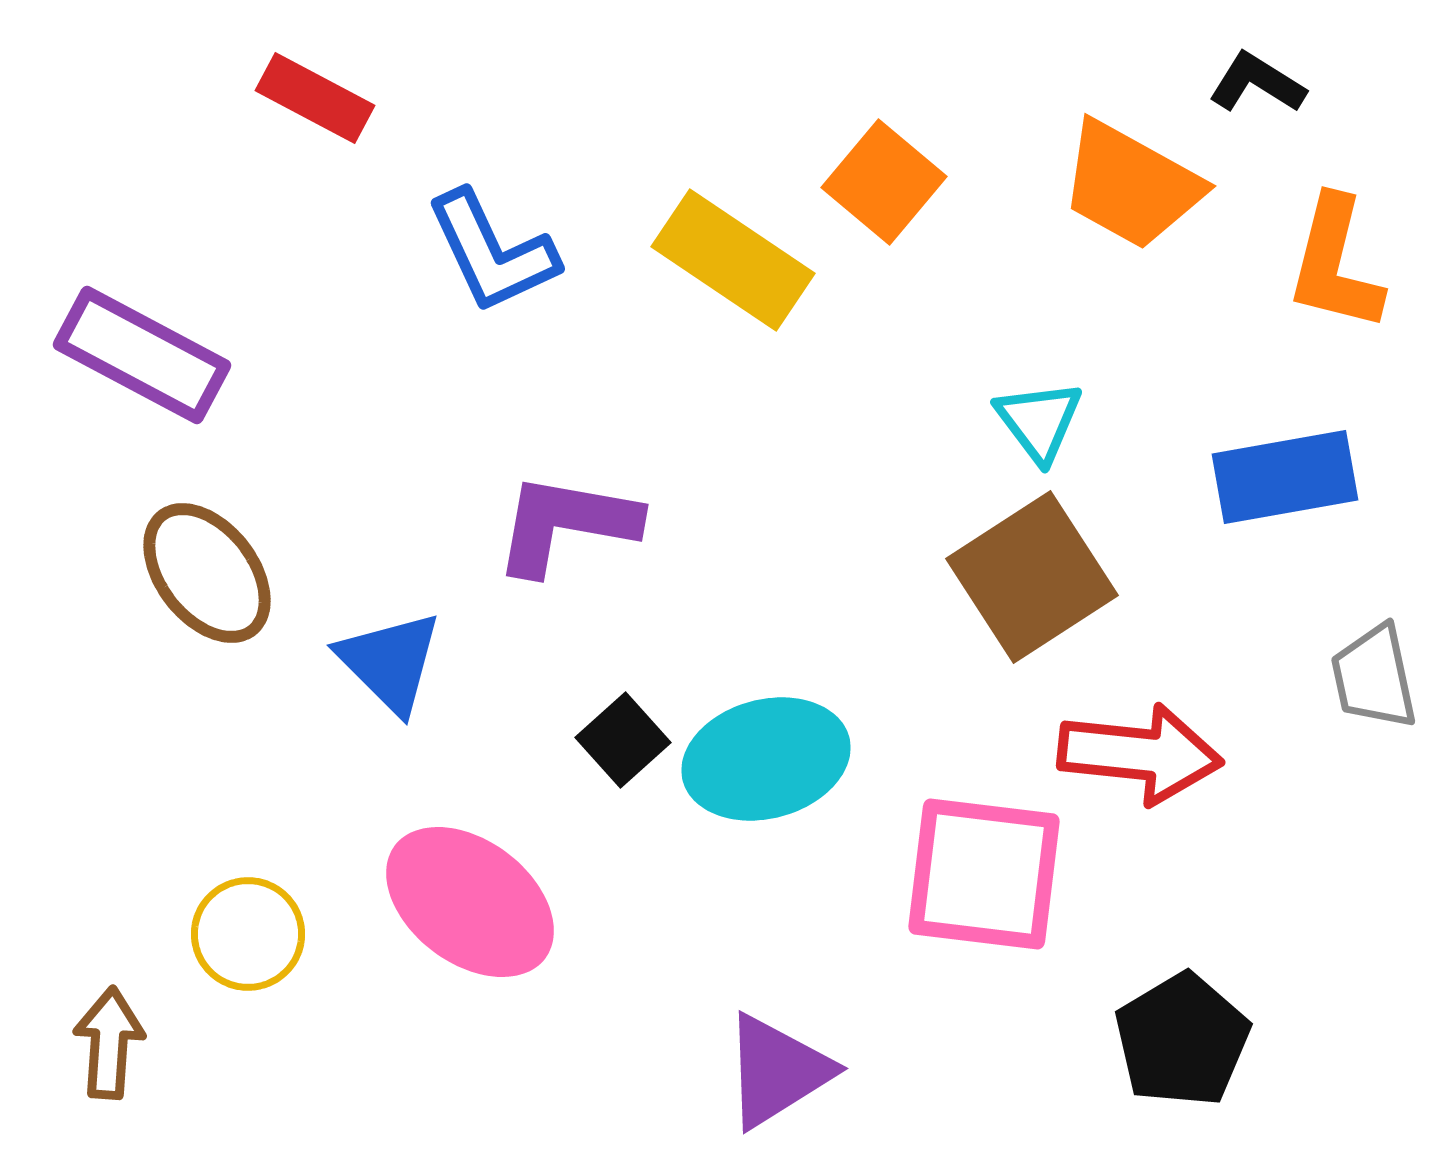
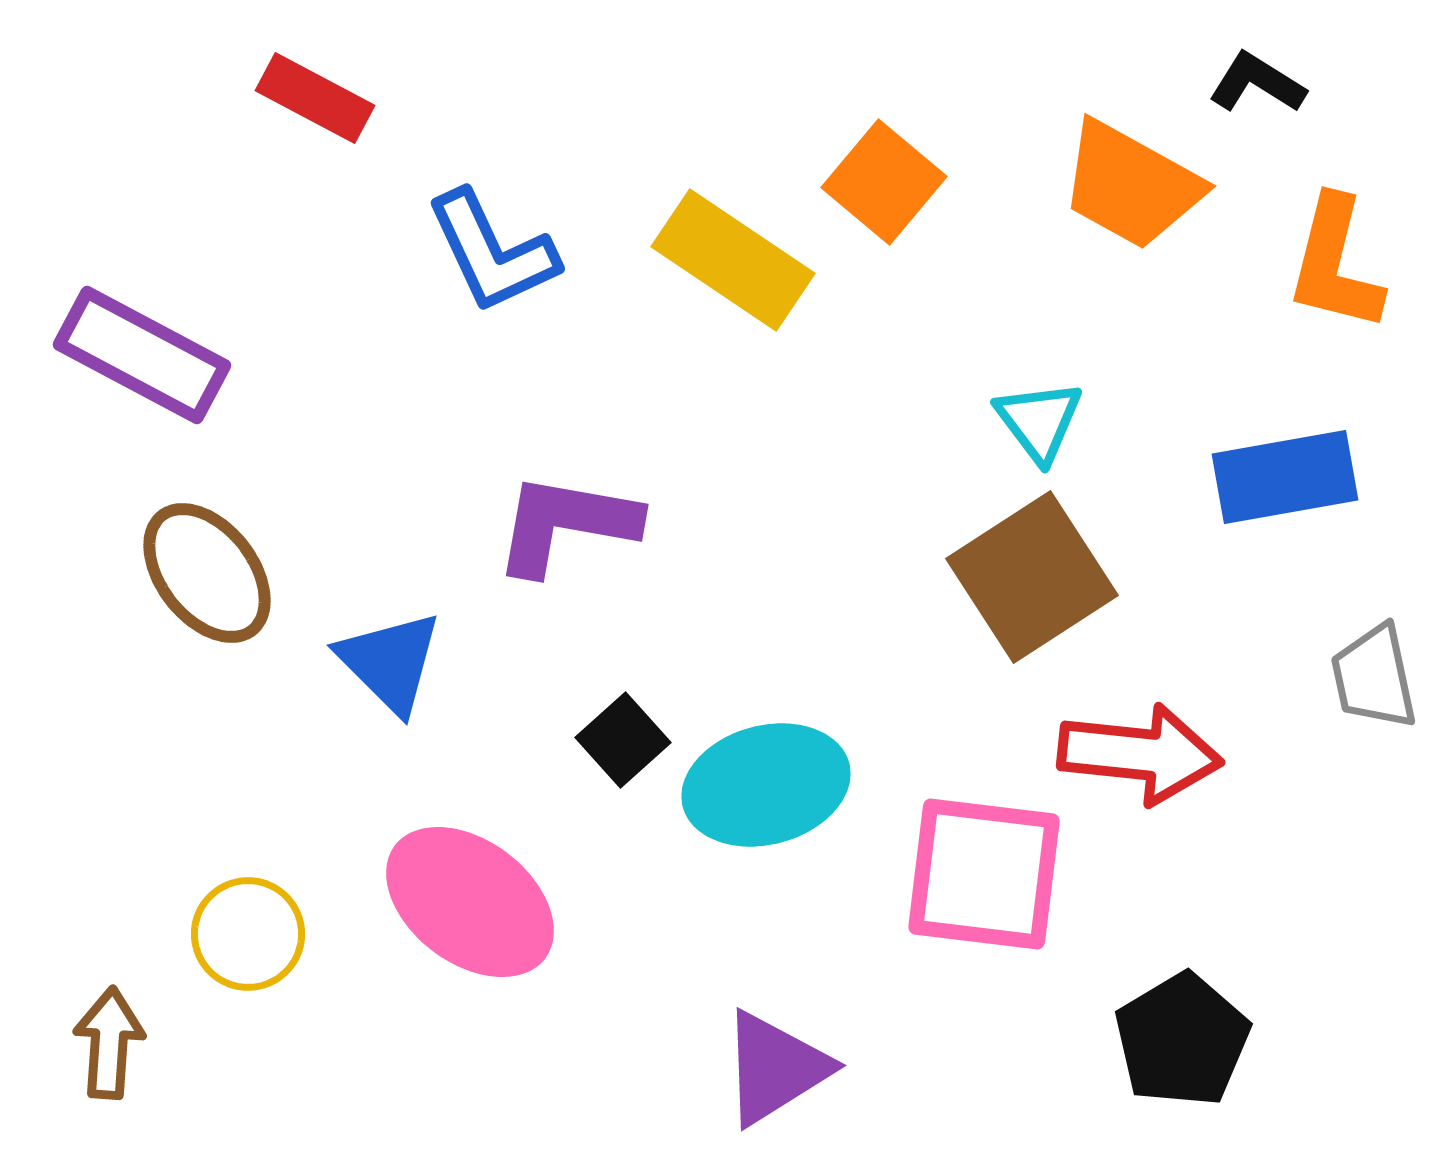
cyan ellipse: moved 26 px down
purple triangle: moved 2 px left, 3 px up
